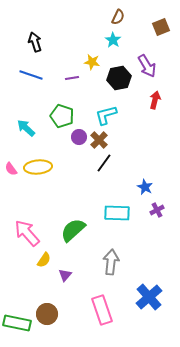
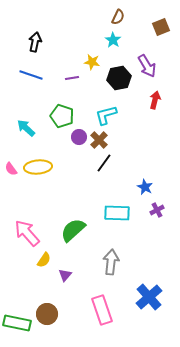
black arrow: rotated 30 degrees clockwise
